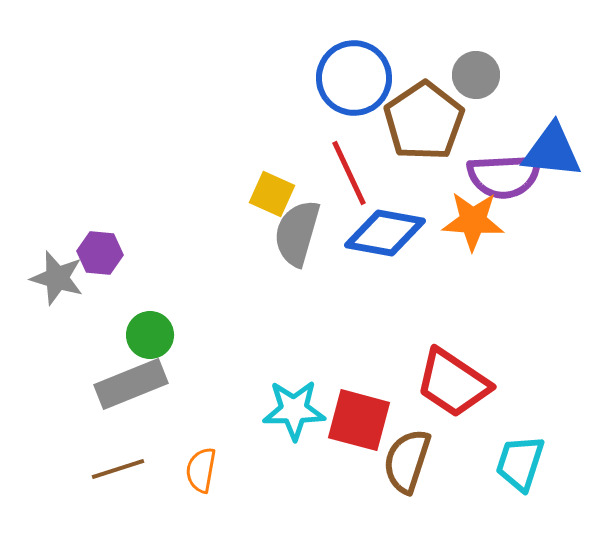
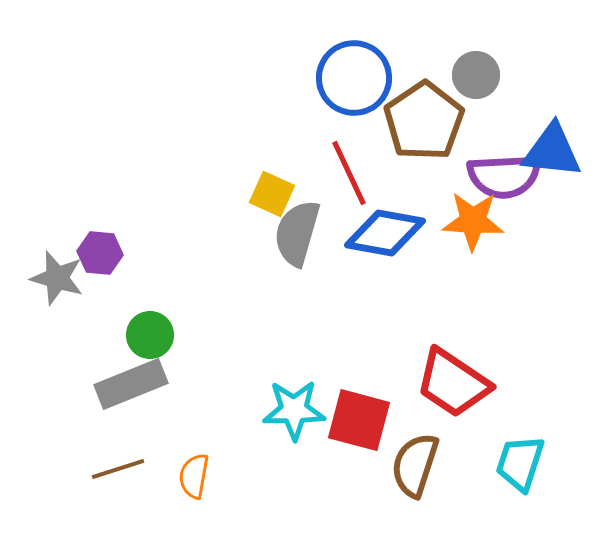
brown semicircle: moved 8 px right, 4 px down
orange semicircle: moved 7 px left, 6 px down
